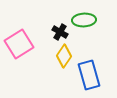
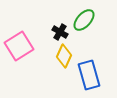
green ellipse: rotated 45 degrees counterclockwise
pink square: moved 2 px down
yellow diamond: rotated 10 degrees counterclockwise
